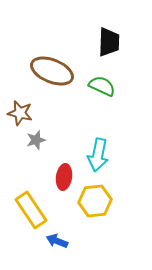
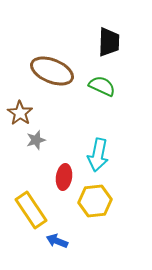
brown star: rotated 20 degrees clockwise
